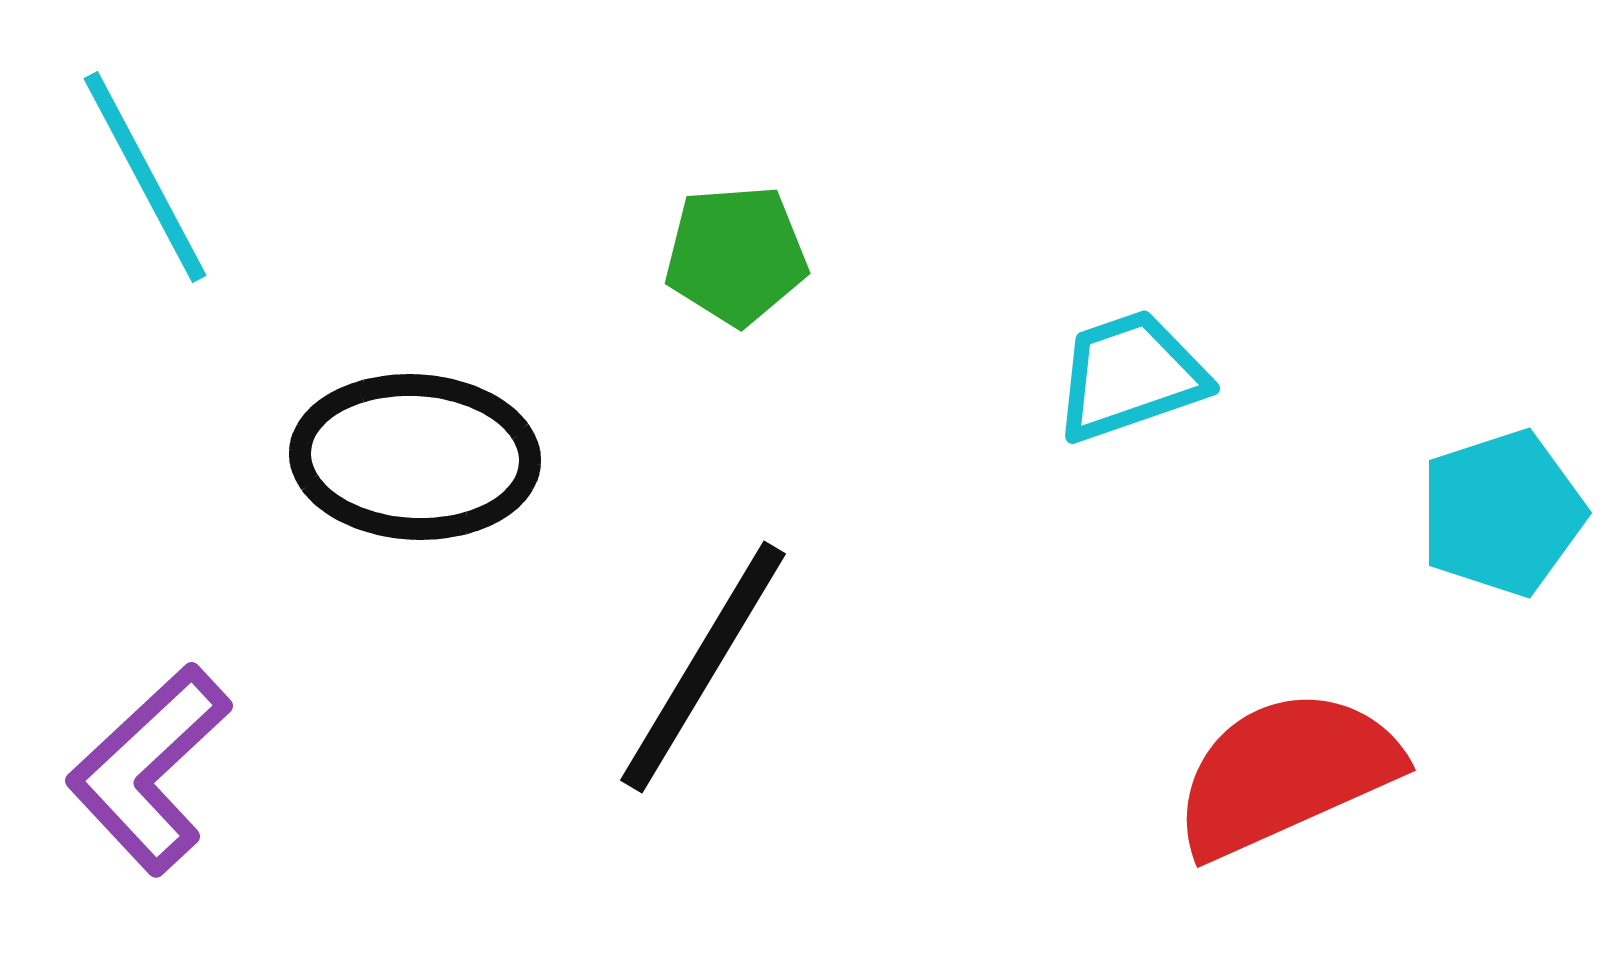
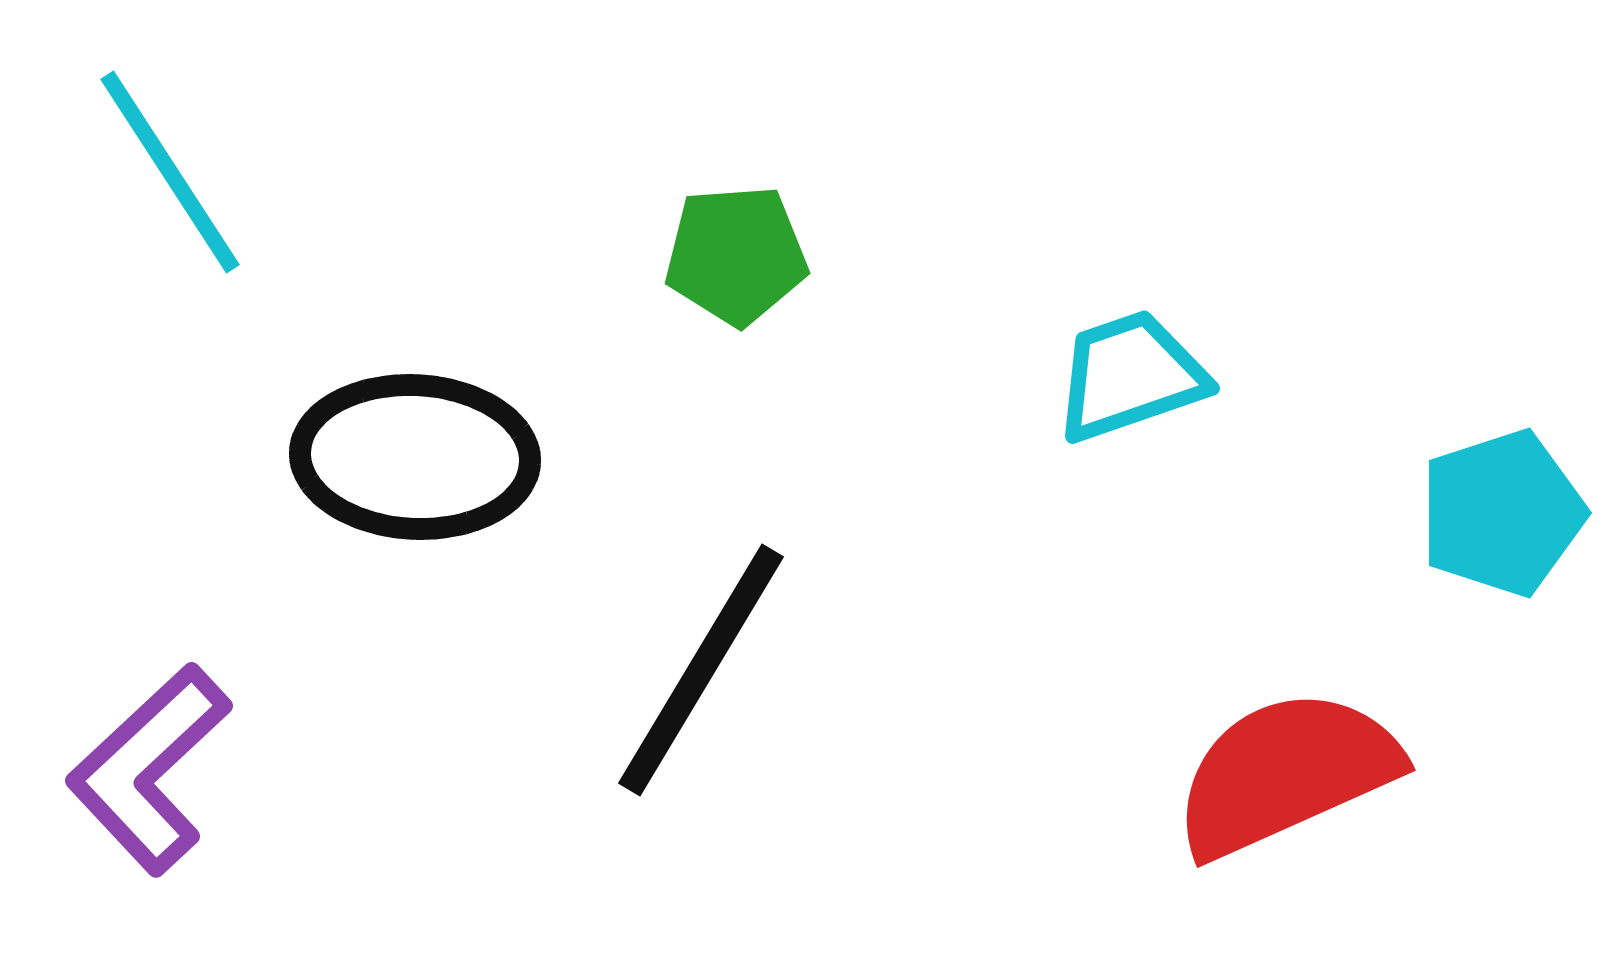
cyan line: moved 25 px right, 5 px up; rotated 5 degrees counterclockwise
black line: moved 2 px left, 3 px down
